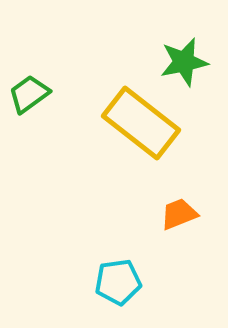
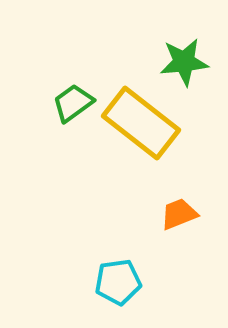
green star: rotated 6 degrees clockwise
green trapezoid: moved 44 px right, 9 px down
